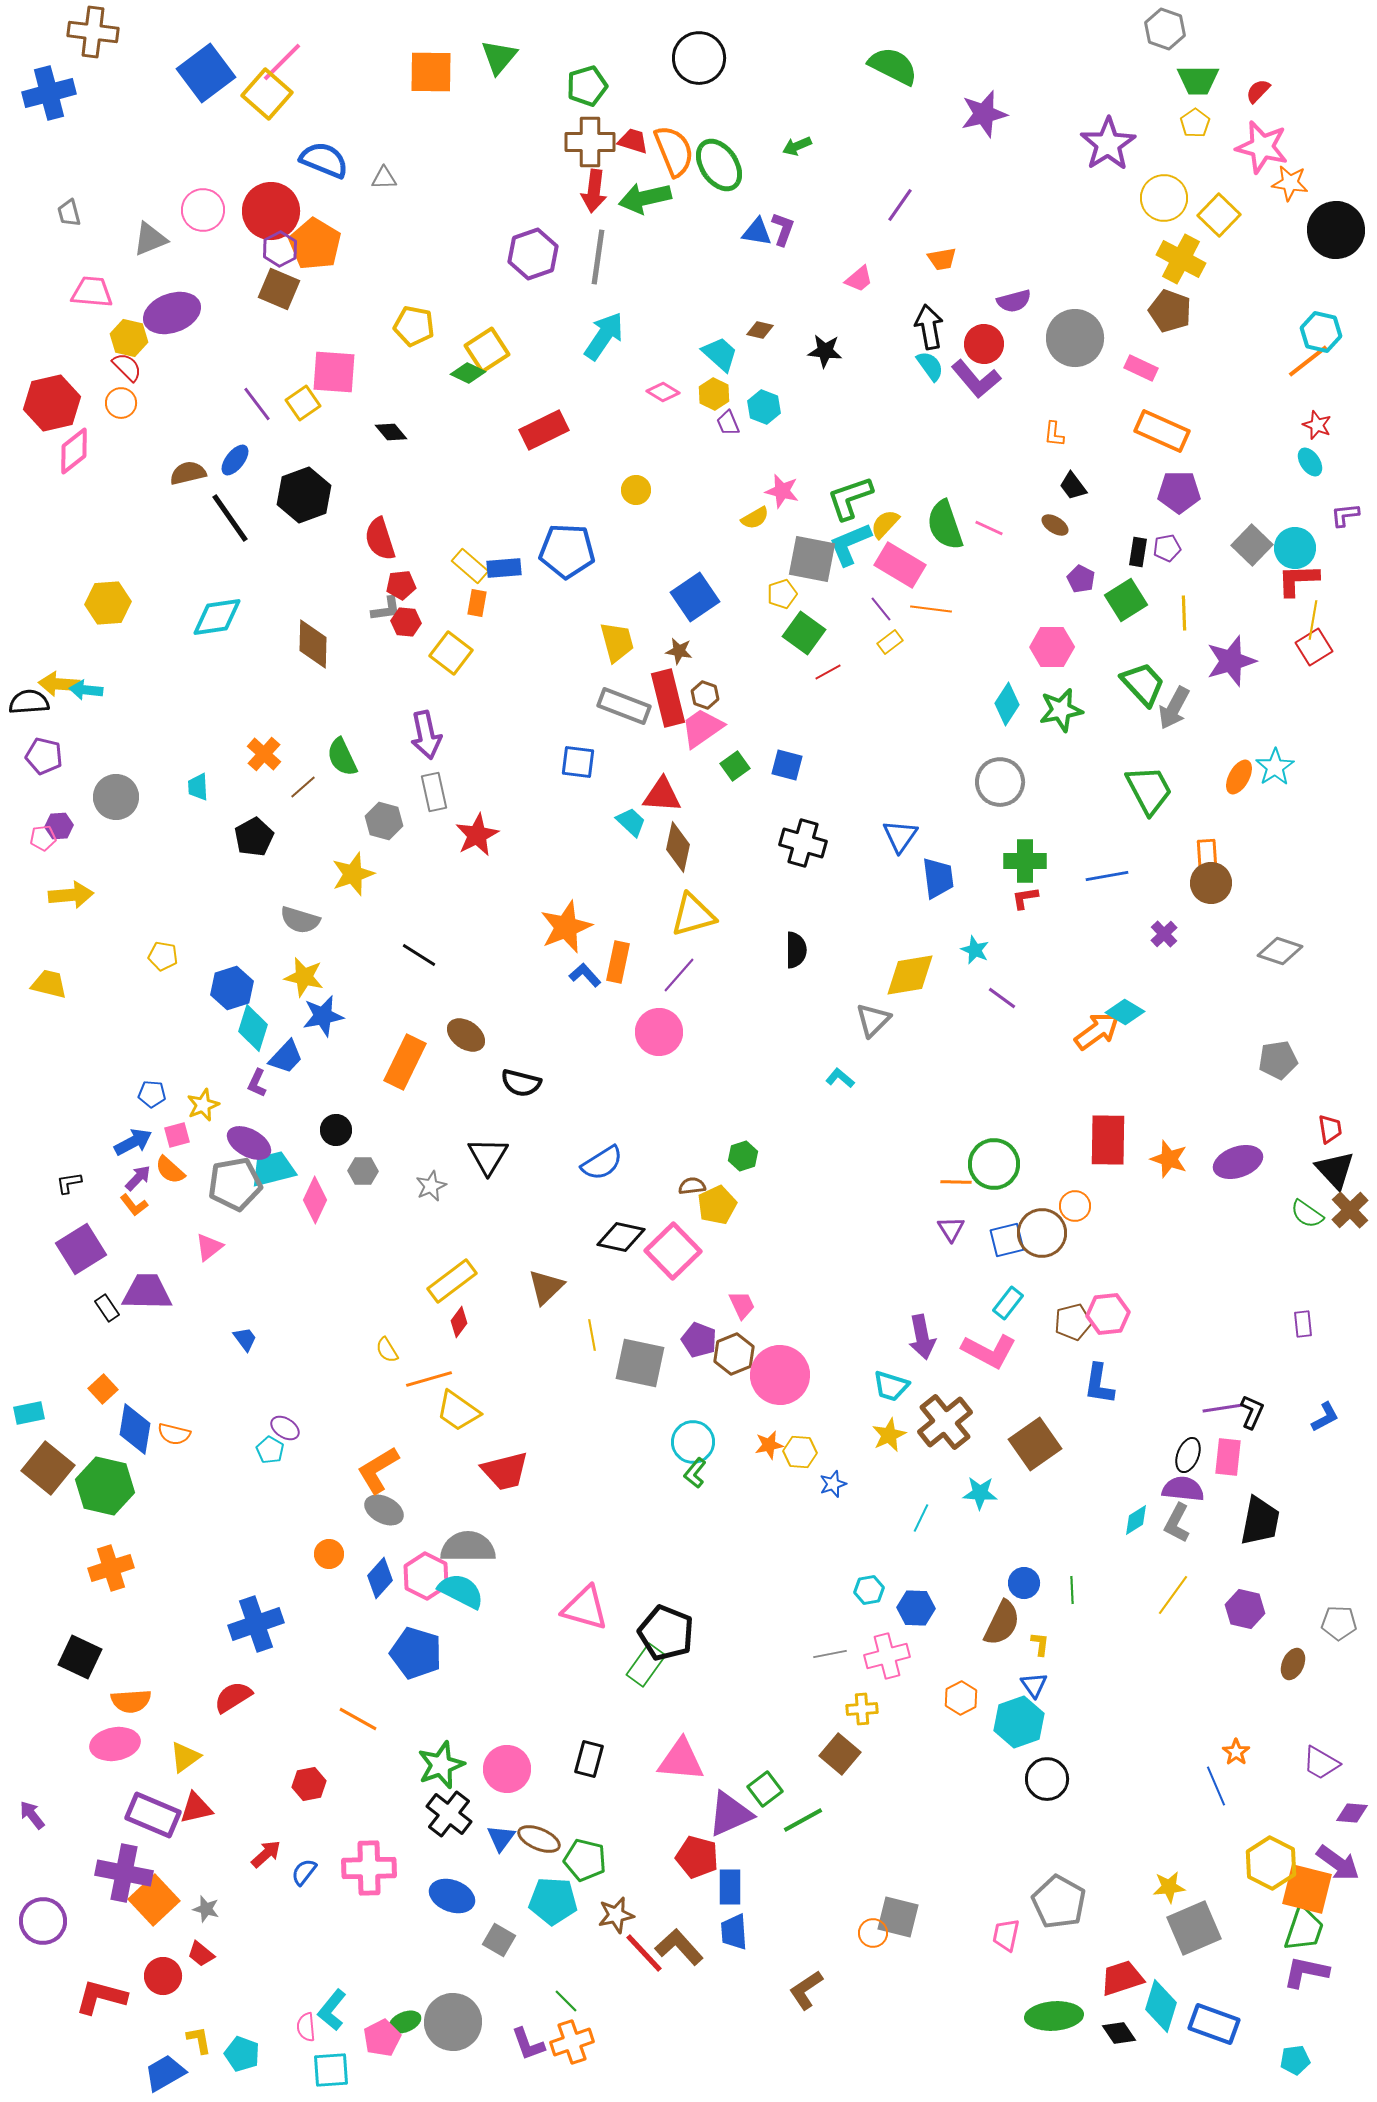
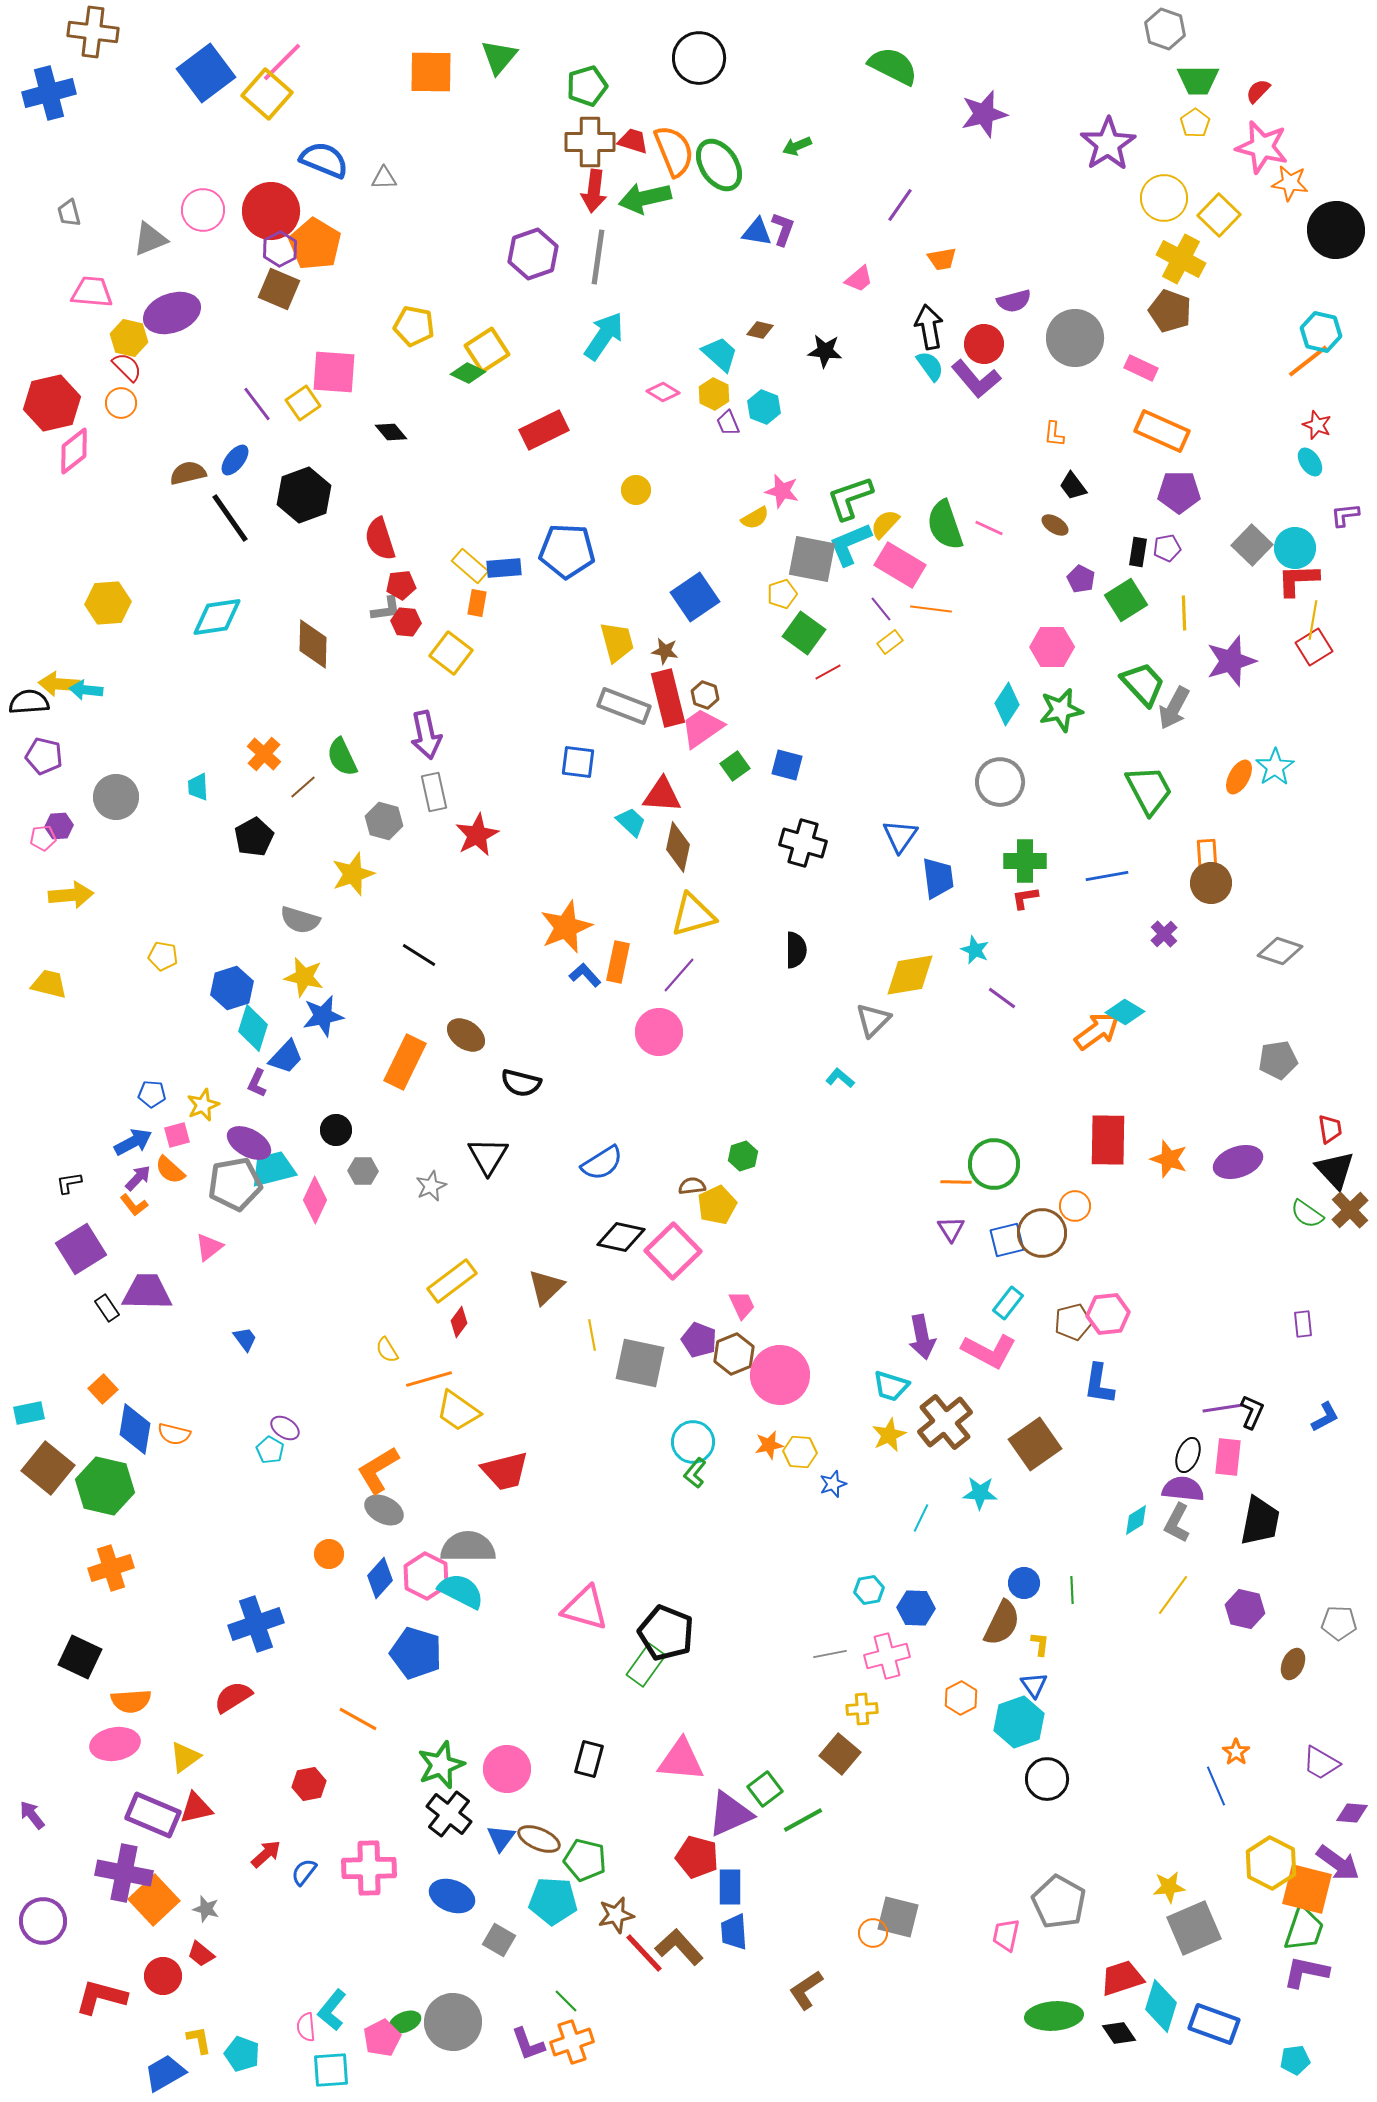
brown star at (679, 651): moved 14 px left
